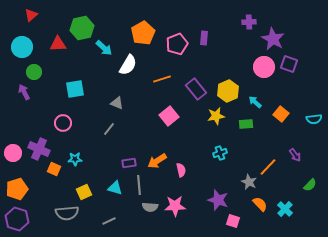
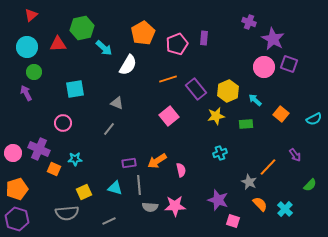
purple cross at (249, 22): rotated 24 degrees clockwise
cyan circle at (22, 47): moved 5 px right
orange line at (162, 79): moved 6 px right
purple arrow at (24, 92): moved 2 px right, 1 px down
cyan arrow at (255, 102): moved 2 px up
cyan semicircle at (314, 119): rotated 21 degrees counterclockwise
